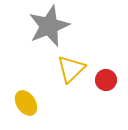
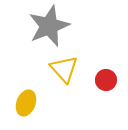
yellow triangle: moved 7 px left; rotated 28 degrees counterclockwise
yellow ellipse: rotated 55 degrees clockwise
